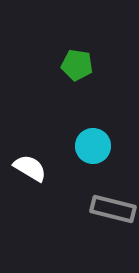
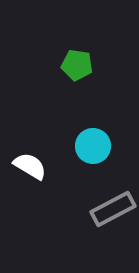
white semicircle: moved 2 px up
gray rectangle: rotated 42 degrees counterclockwise
